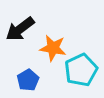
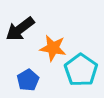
cyan pentagon: rotated 12 degrees counterclockwise
